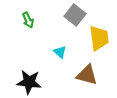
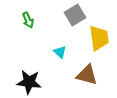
gray square: rotated 20 degrees clockwise
